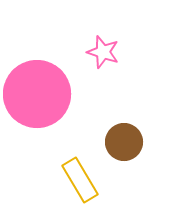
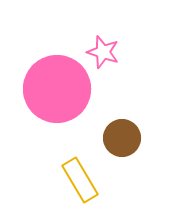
pink circle: moved 20 px right, 5 px up
brown circle: moved 2 px left, 4 px up
